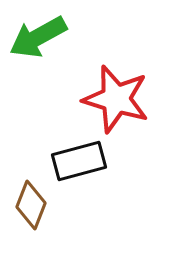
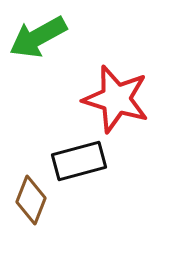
brown diamond: moved 5 px up
